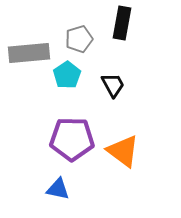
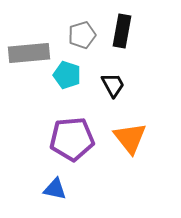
black rectangle: moved 8 px down
gray pentagon: moved 3 px right, 4 px up
cyan pentagon: rotated 20 degrees counterclockwise
purple pentagon: rotated 6 degrees counterclockwise
orange triangle: moved 7 px right, 13 px up; rotated 15 degrees clockwise
blue triangle: moved 3 px left
